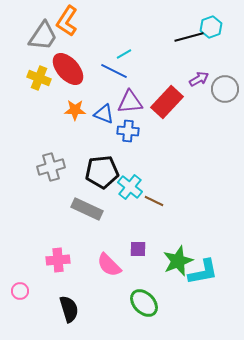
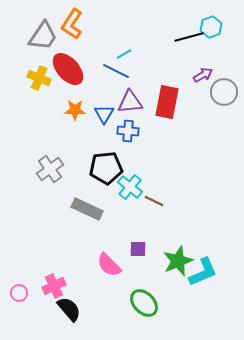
orange L-shape: moved 5 px right, 3 px down
blue line: moved 2 px right
purple arrow: moved 4 px right, 4 px up
gray circle: moved 1 px left, 3 px down
red rectangle: rotated 32 degrees counterclockwise
blue triangle: rotated 40 degrees clockwise
gray cross: moved 1 px left, 2 px down; rotated 20 degrees counterclockwise
black pentagon: moved 4 px right, 4 px up
pink cross: moved 4 px left, 26 px down; rotated 20 degrees counterclockwise
cyan L-shape: rotated 12 degrees counterclockwise
pink circle: moved 1 px left, 2 px down
black semicircle: rotated 24 degrees counterclockwise
